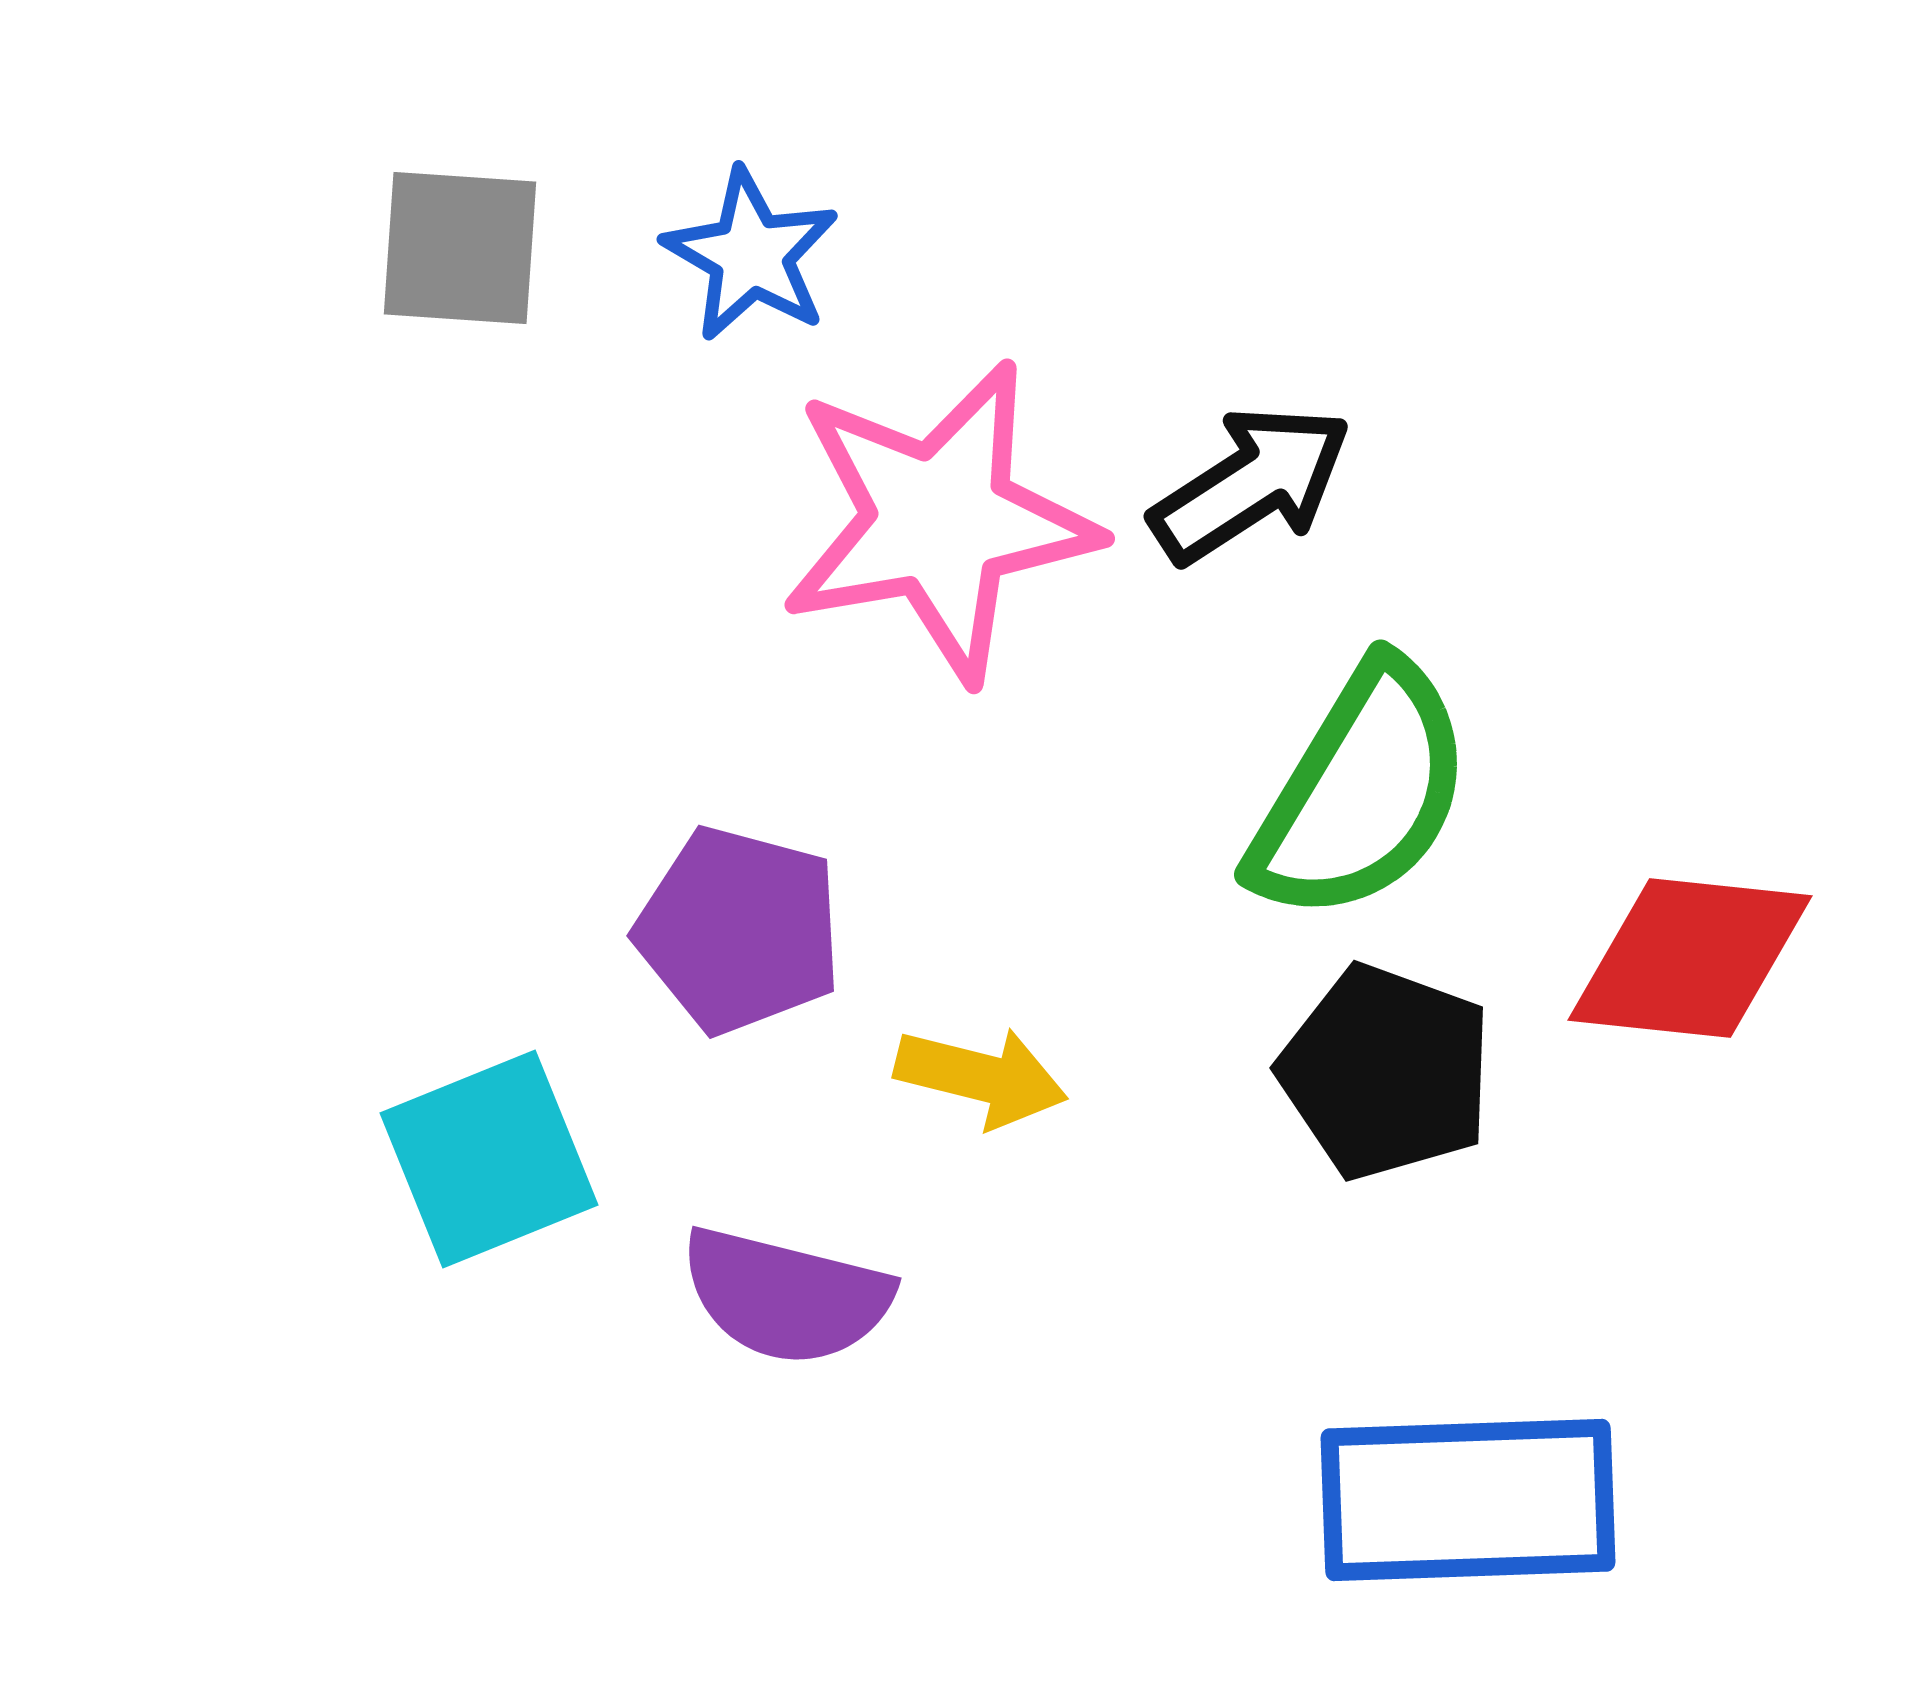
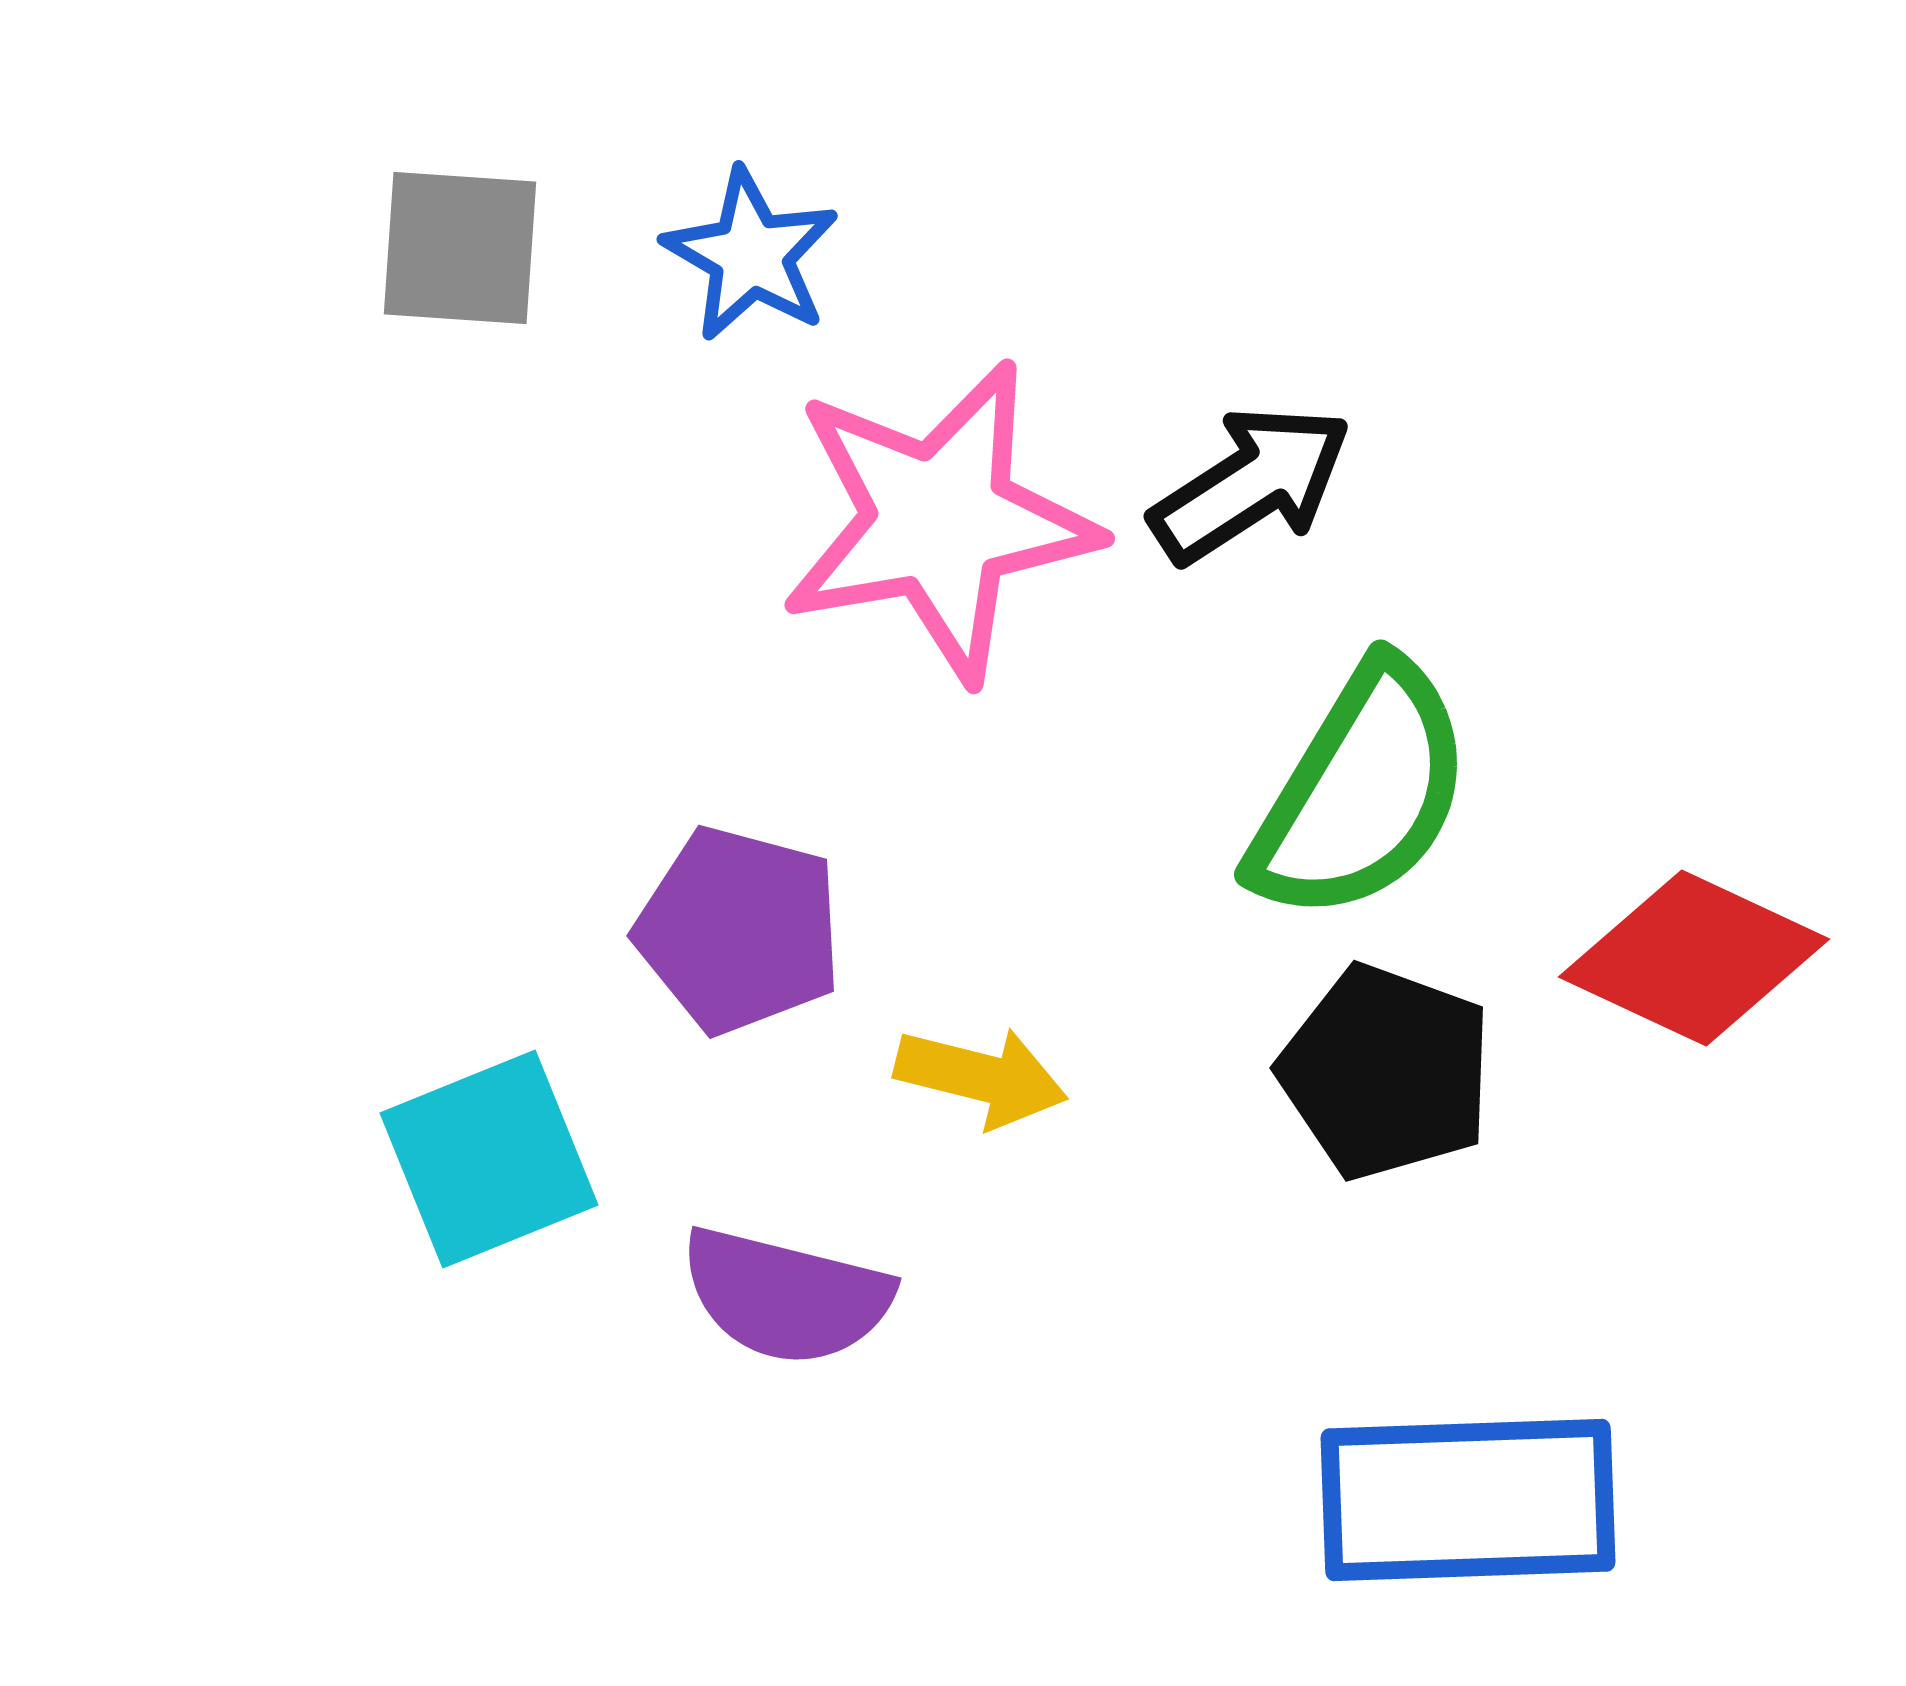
red diamond: moved 4 px right; rotated 19 degrees clockwise
